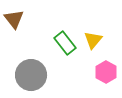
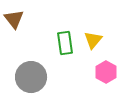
green rectangle: rotated 30 degrees clockwise
gray circle: moved 2 px down
